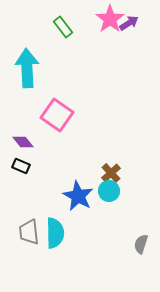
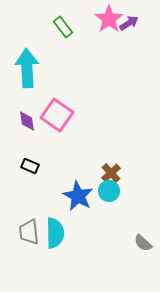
pink star: moved 1 px left
purple diamond: moved 4 px right, 21 px up; rotated 30 degrees clockwise
black rectangle: moved 9 px right
gray semicircle: moved 2 px right, 1 px up; rotated 66 degrees counterclockwise
